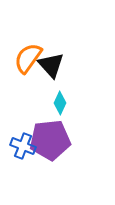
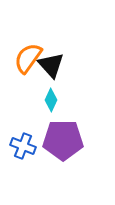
cyan diamond: moved 9 px left, 3 px up
purple pentagon: moved 13 px right; rotated 6 degrees clockwise
